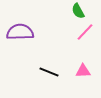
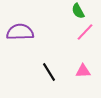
black line: rotated 36 degrees clockwise
